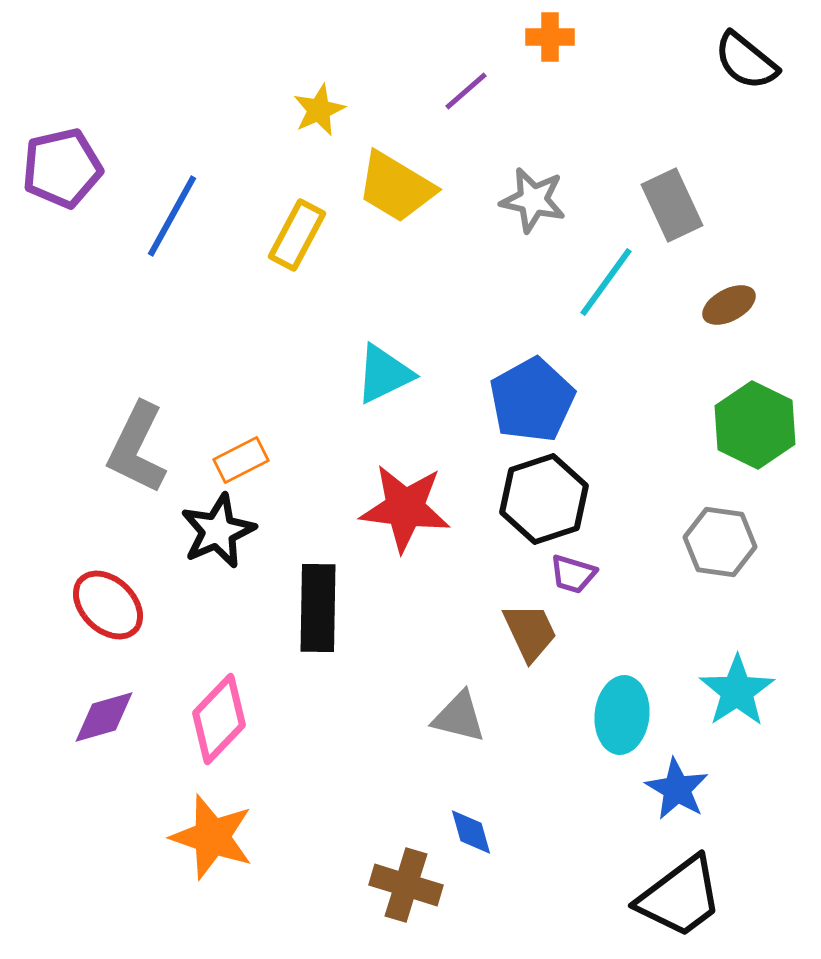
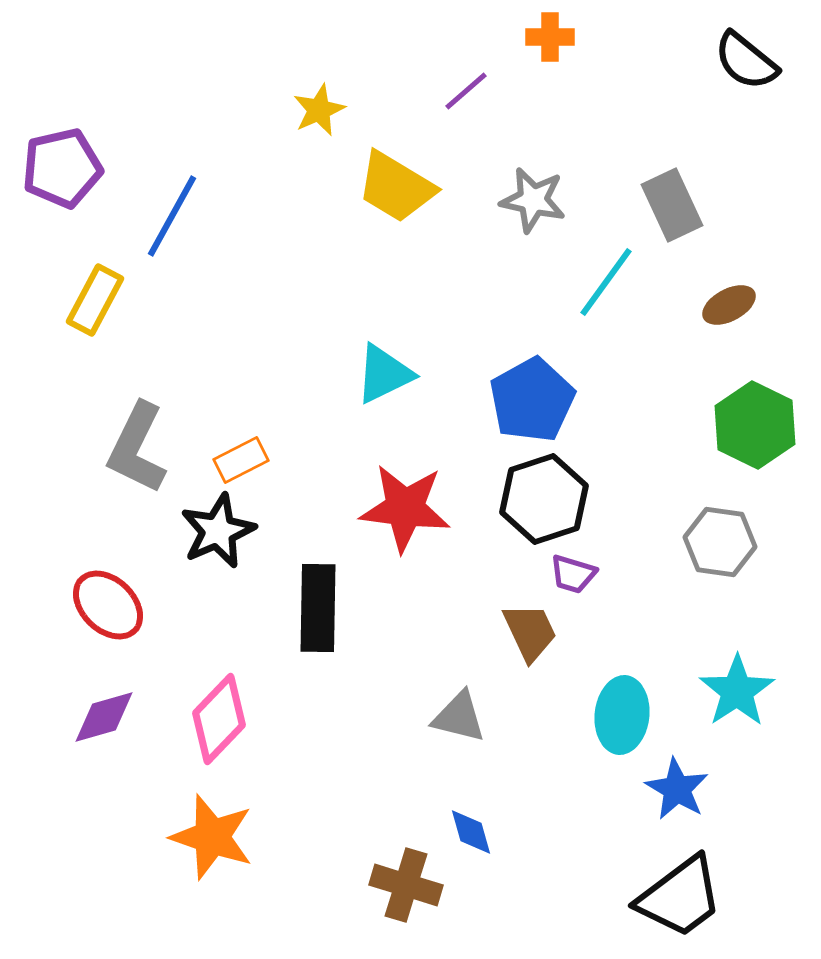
yellow rectangle: moved 202 px left, 65 px down
